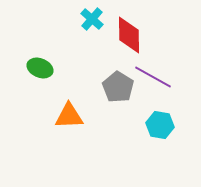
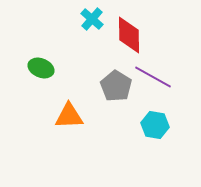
green ellipse: moved 1 px right
gray pentagon: moved 2 px left, 1 px up
cyan hexagon: moved 5 px left
